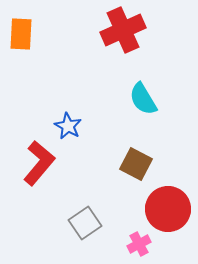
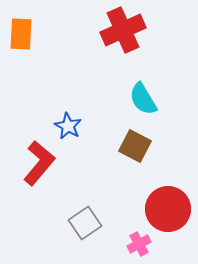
brown square: moved 1 px left, 18 px up
